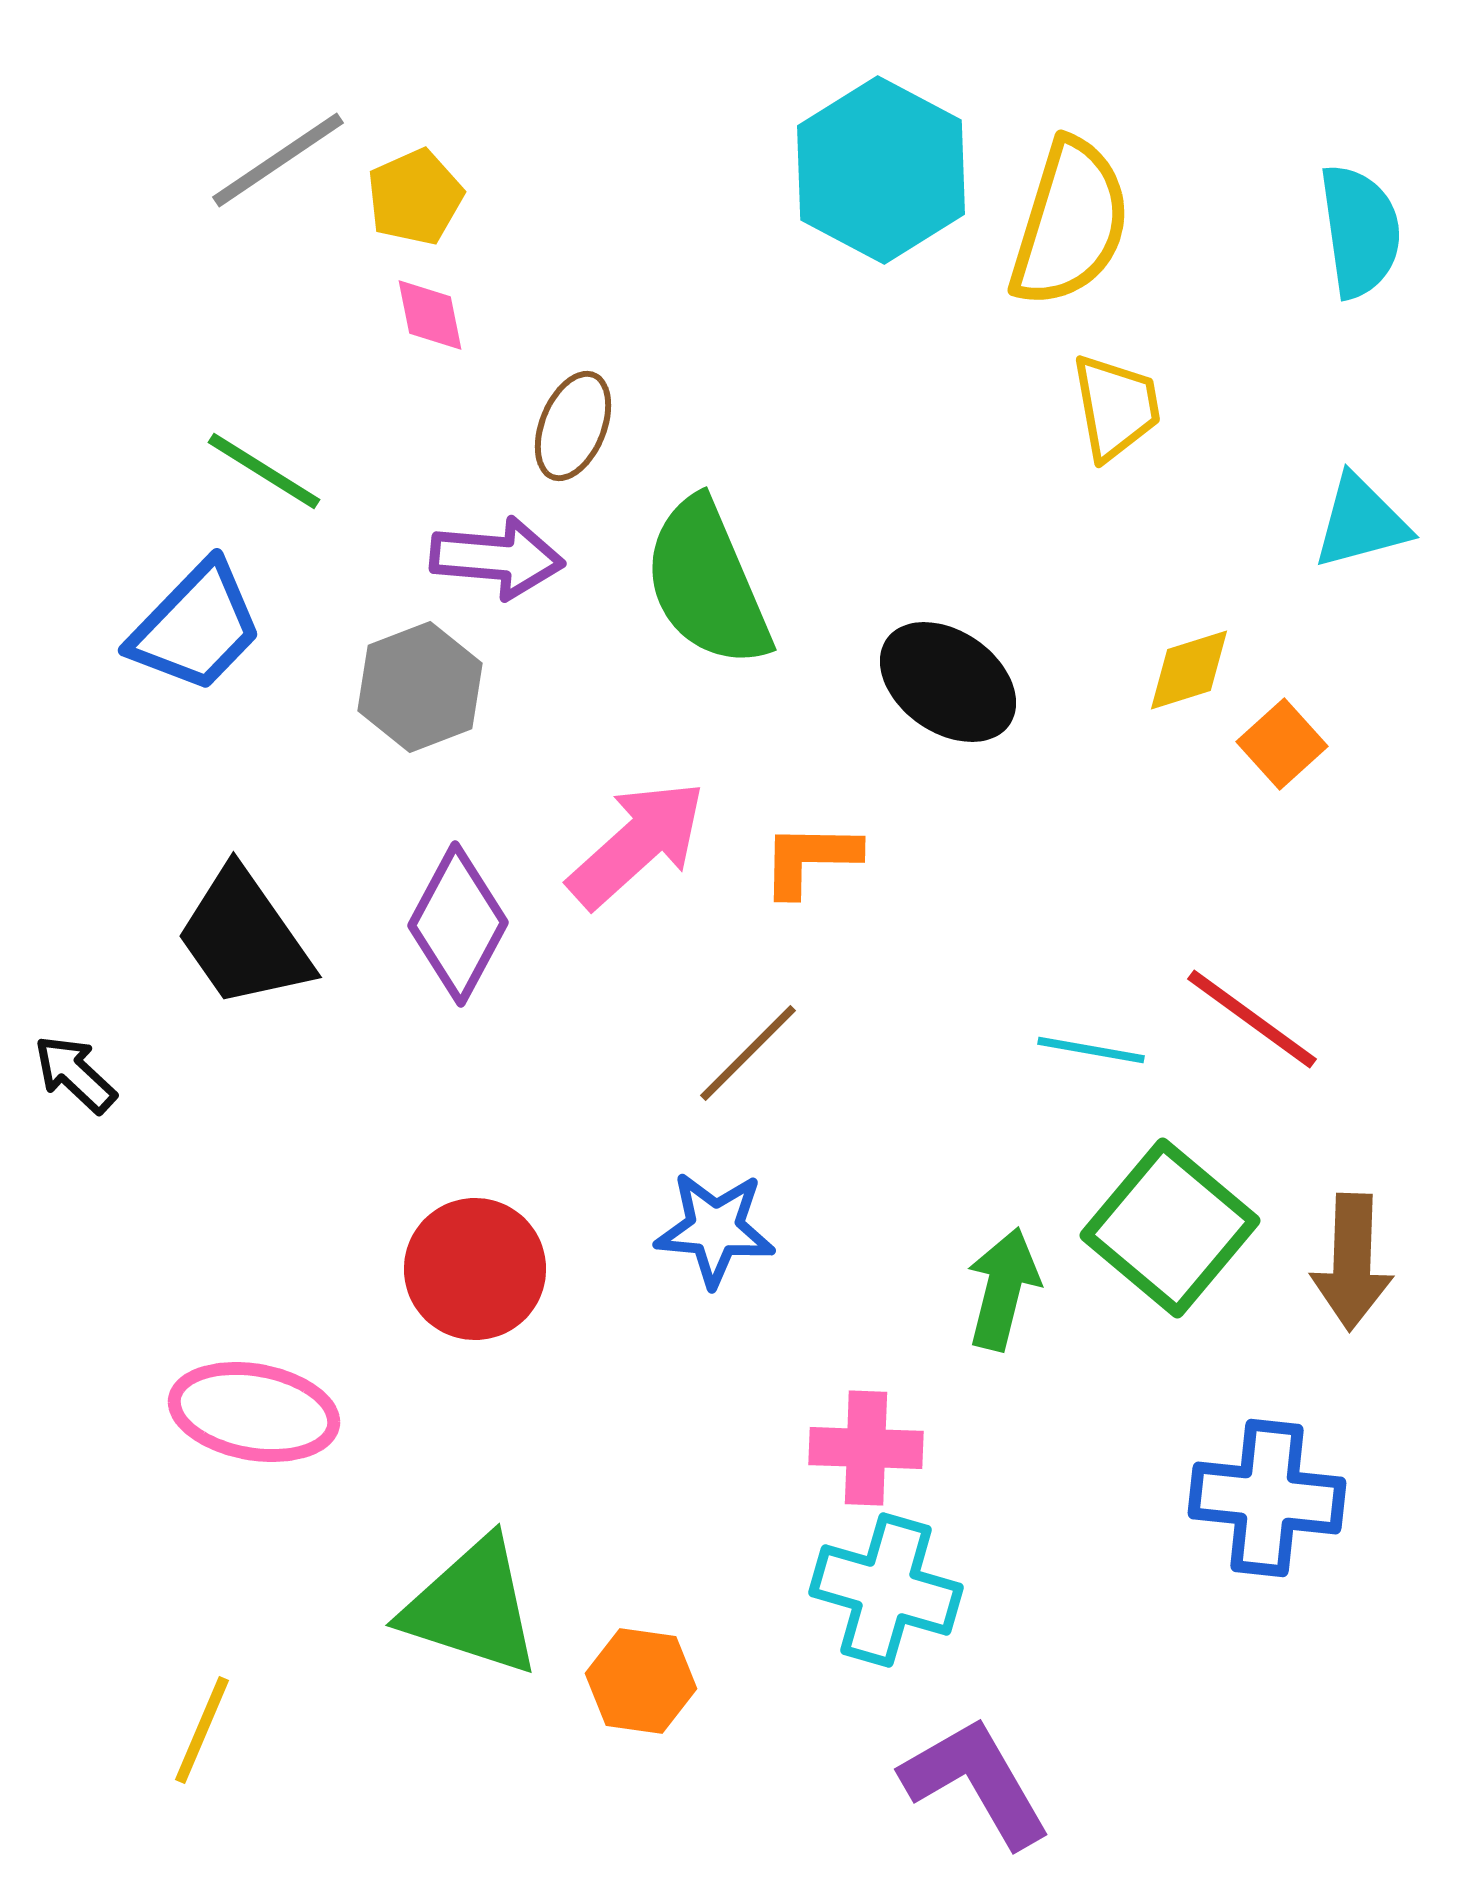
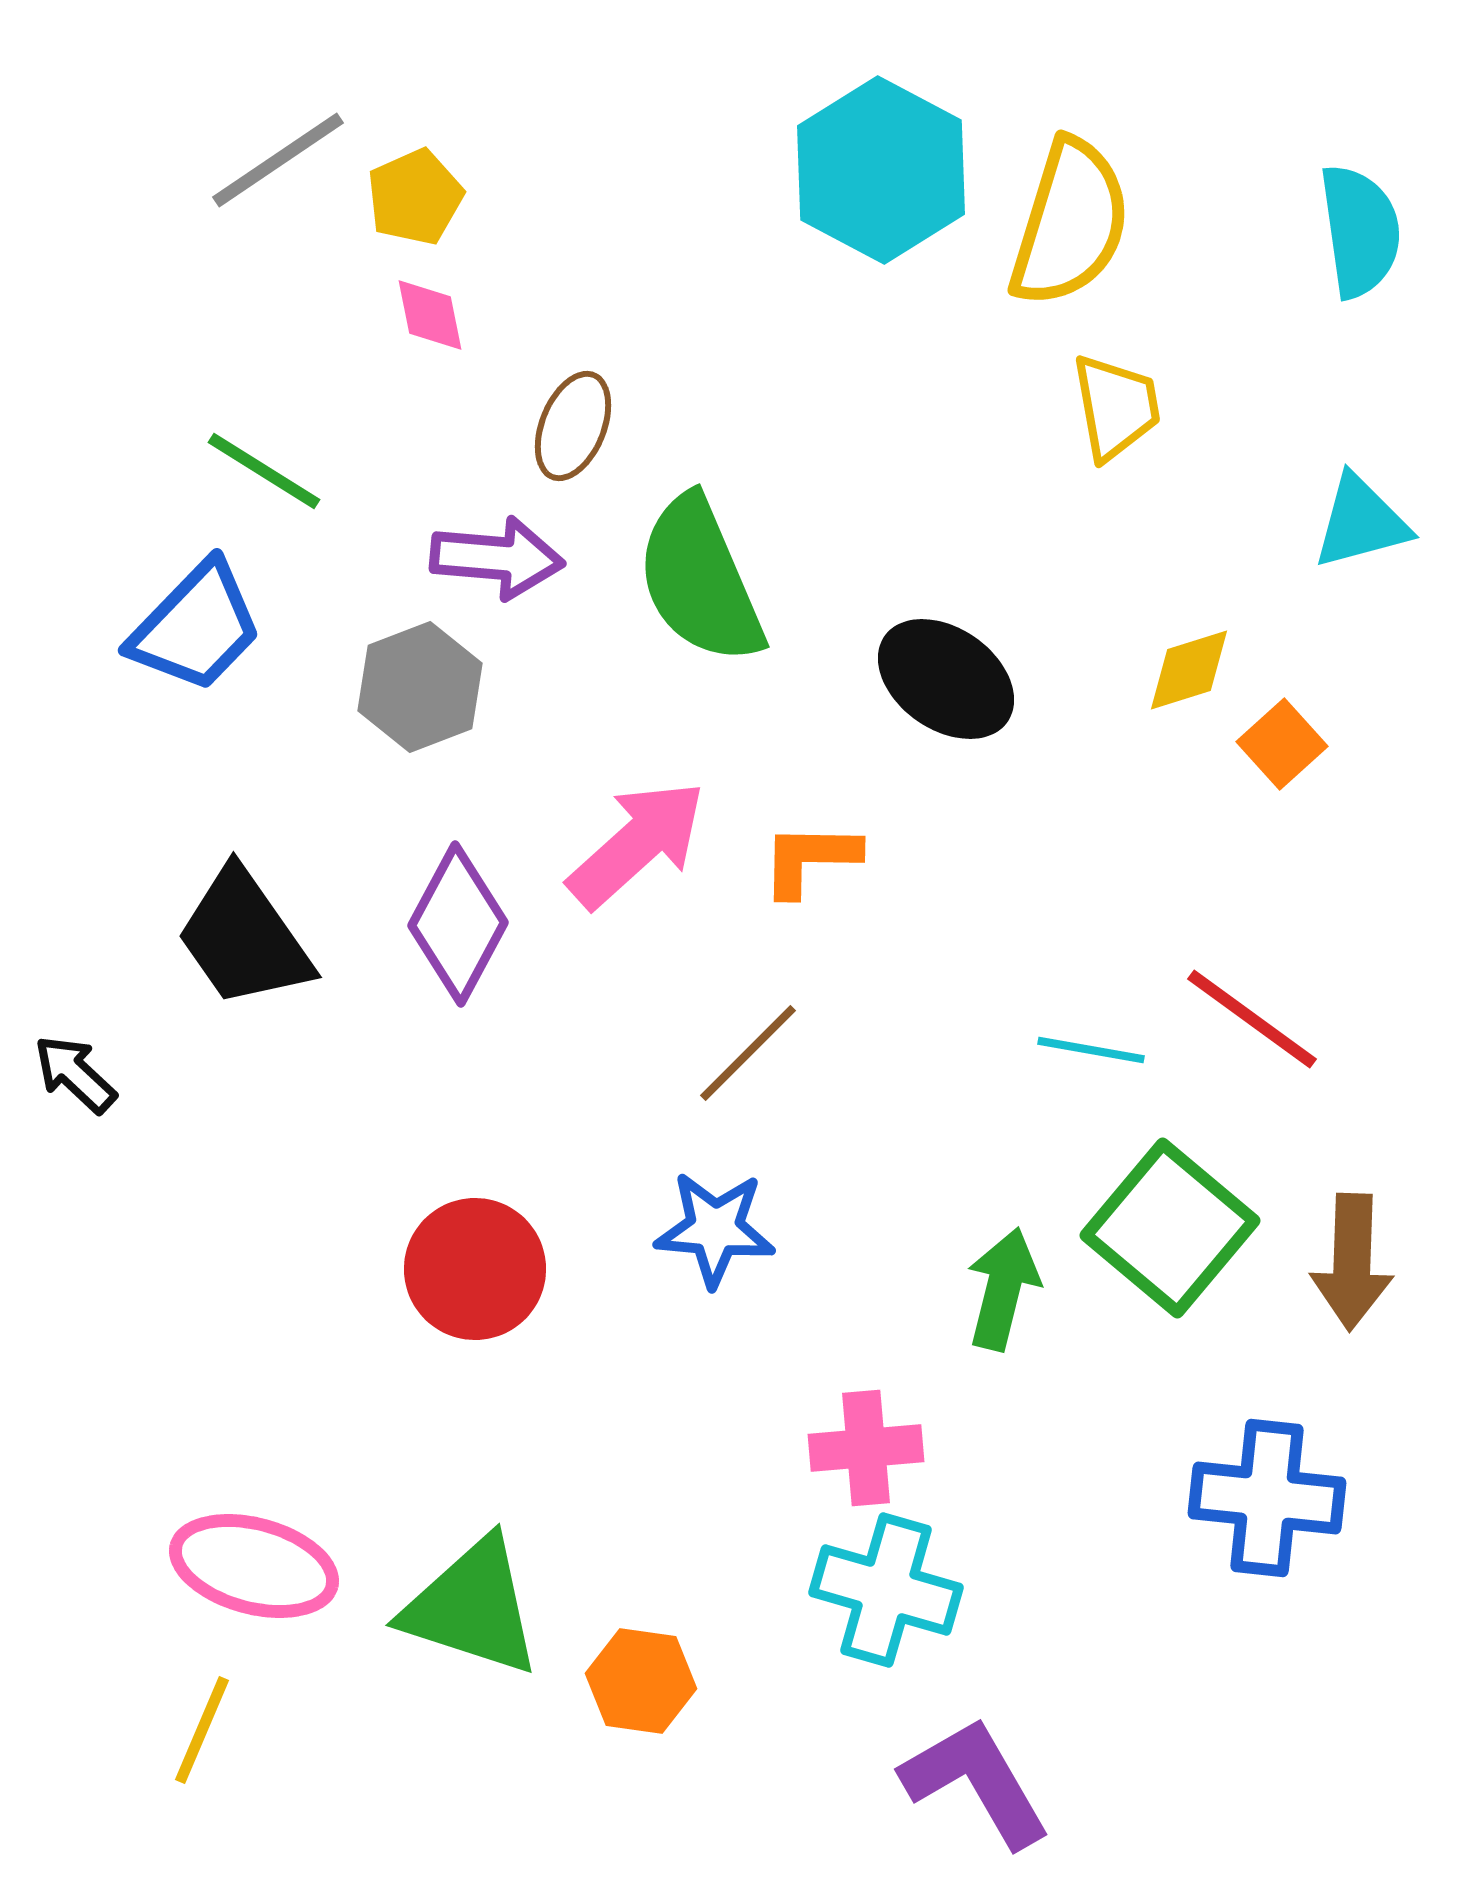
green semicircle: moved 7 px left, 3 px up
black ellipse: moved 2 px left, 3 px up
pink ellipse: moved 154 px down; rotated 5 degrees clockwise
pink cross: rotated 7 degrees counterclockwise
